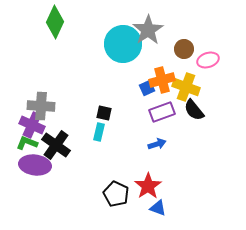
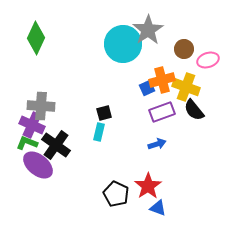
green diamond: moved 19 px left, 16 px down
black square: rotated 28 degrees counterclockwise
purple ellipse: moved 3 px right; rotated 32 degrees clockwise
